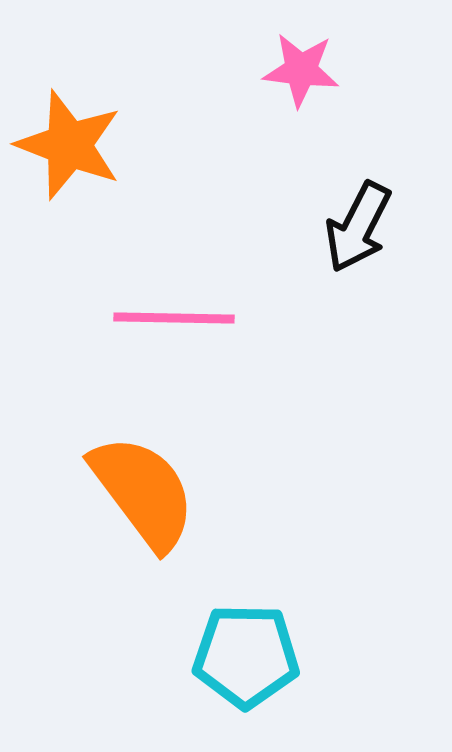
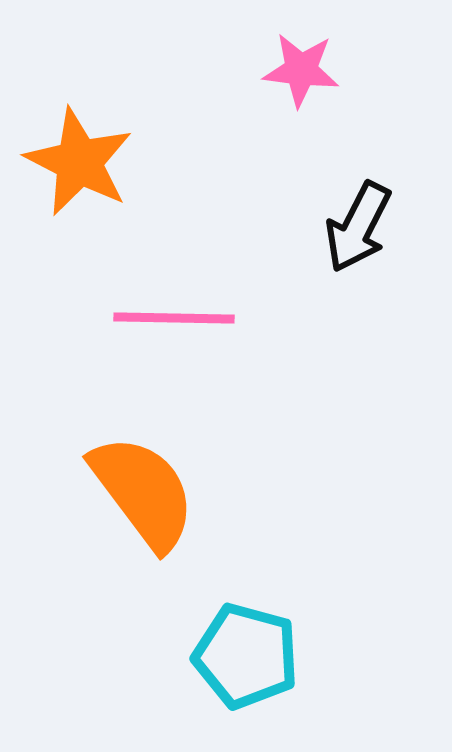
orange star: moved 10 px right, 17 px down; rotated 6 degrees clockwise
cyan pentagon: rotated 14 degrees clockwise
